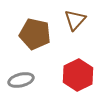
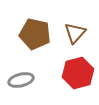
brown triangle: moved 13 px down
red hexagon: moved 2 px up; rotated 12 degrees clockwise
